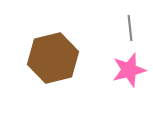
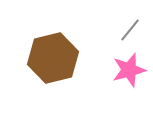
gray line: moved 2 px down; rotated 45 degrees clockwise
